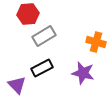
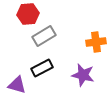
orange cross: rotated 24 degrees counterclockwise
purple star: moved 2 px down
purple triangle: rotated 30 degrees counterclockwise
